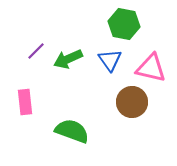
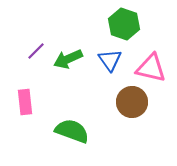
green hexagon: rotated 8 degrees clockwise
